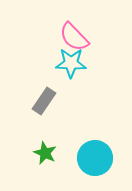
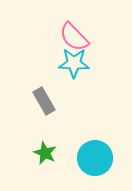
cyan star: moved 3 px right
gray rectangle: rotated 64 degrees counterclockwise
